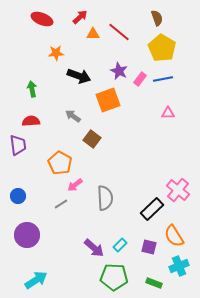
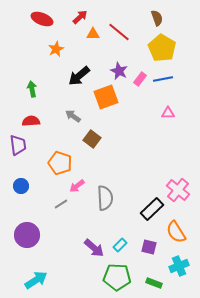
orange star: moved 4 px up; rotated 21 degrees counterclockwise
black arrow: rotated 120 degrees clockwise
orange square: moved 2 px left, 3 px up
orange pentagon: rotated 10 degrees counterclockwise
pink arrow: moved 2 px right, 1 px down
blue circle: moved 3 px right, 10 px up
orange semicircle: moved 2 px right, 4 px up
green pentagon: moved 3 px right
